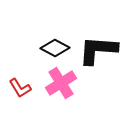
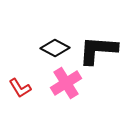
pink cross: moved 5 px right
